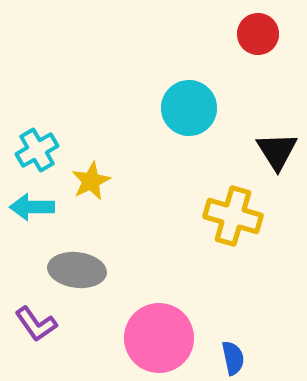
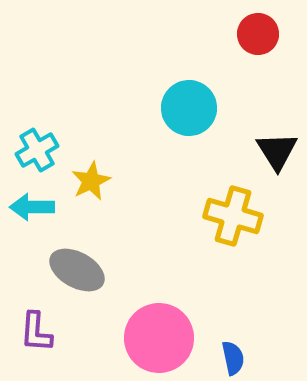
gray ellipse: rotated 22 degrees clockwise
purple L-shape: moved 8 px down; rotated 39 degrees clockwise
